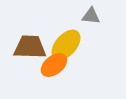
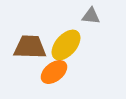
orange ellipse: moved 7 px down
